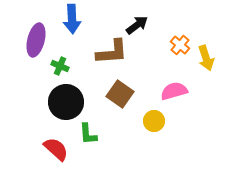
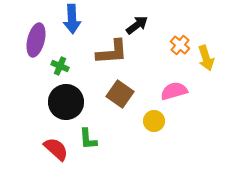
green L-shape: moved 5 px down
